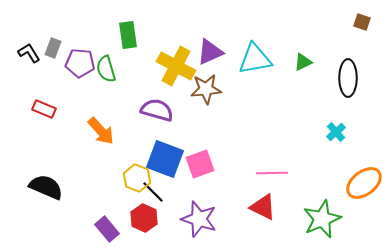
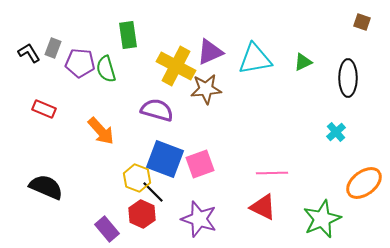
red hexagon: moved 2 px left, 4 px up
